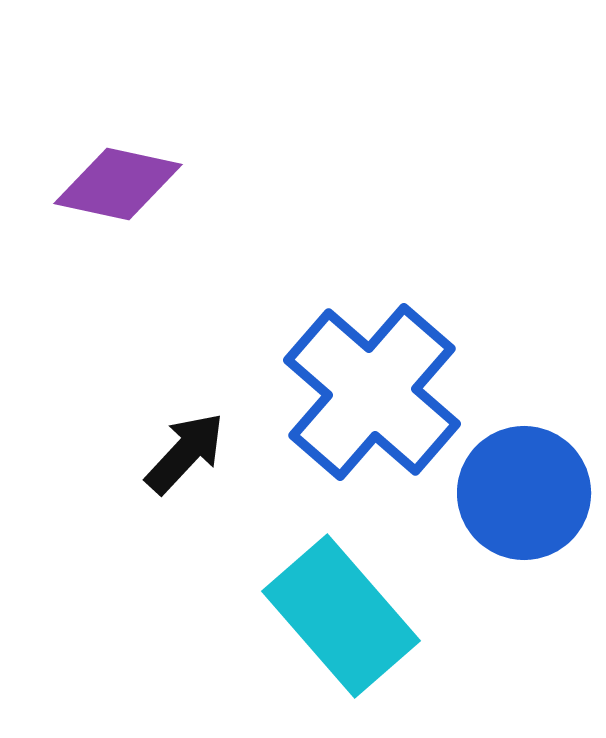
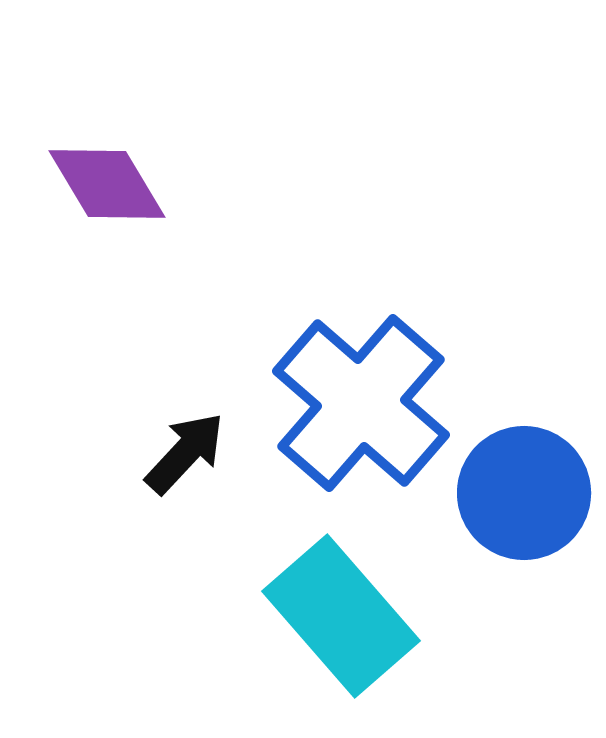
purple diamond: moved 11 px left; rotated 47 degrees clockwise
blue cross: moved 11 px left, 11 px down
